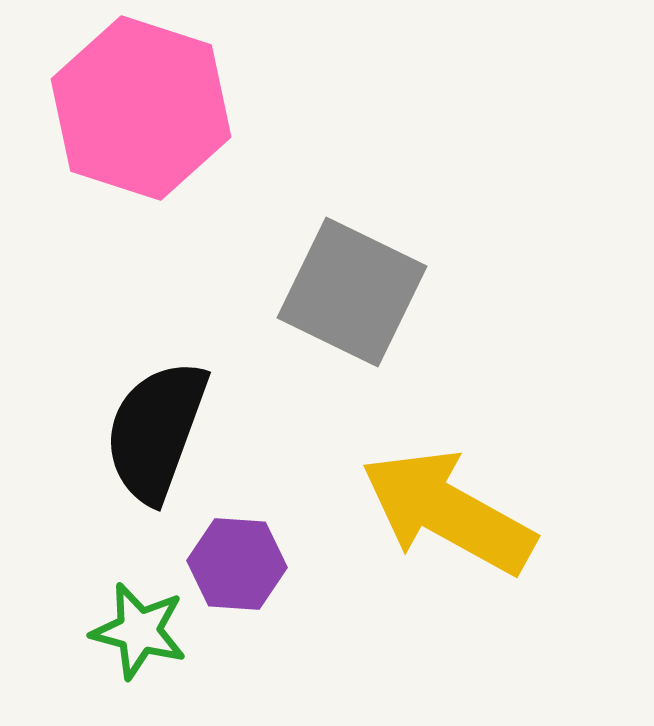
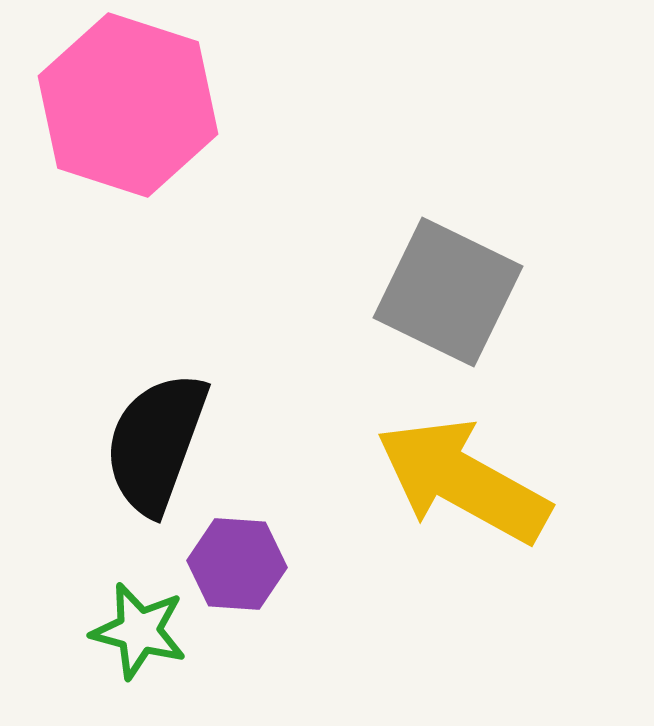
pink hexagon: moved 13 px left, 3 px up
gray square: moved 96 px right
black semicircle: moved 12 px down
yellow arrow: moved 15 px right, 31 px up
